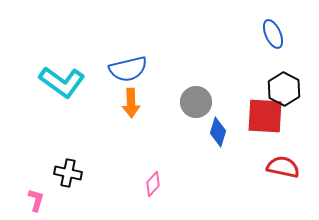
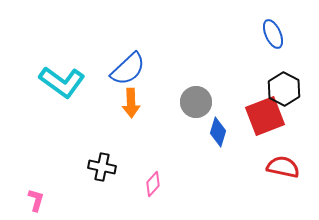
blue semicircle: rotated 30 degrees counterclockwise
red square: rotated 24 degrees counterclockwise
black cross: moved 34 px right, 6 px up
